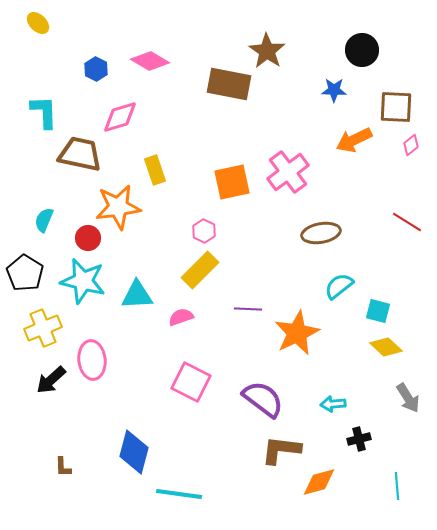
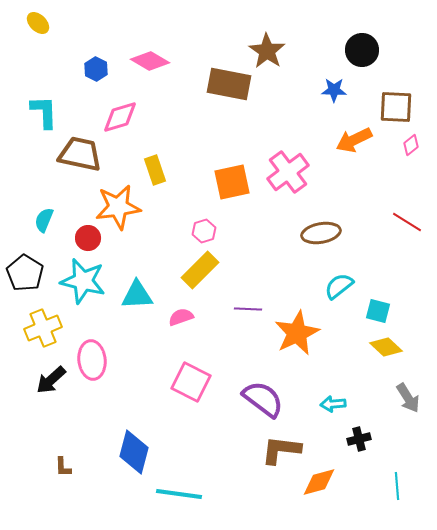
pink hexagon at (204, 231): rotated 15 degrees clockwise
